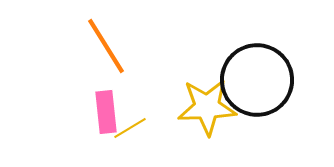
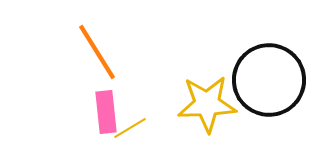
orange line: moved 9 px left, 6 px down
black circle: moved 12 px right
yellow star: moved 3 px up
